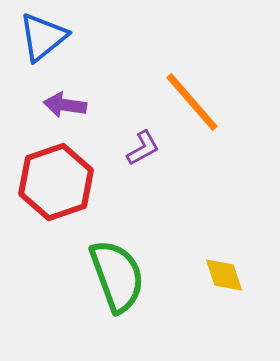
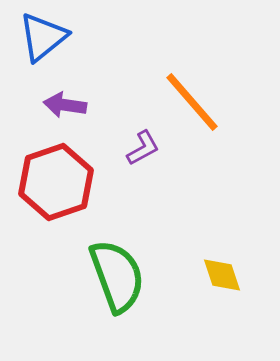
yellow diamond: moved 2 px left
